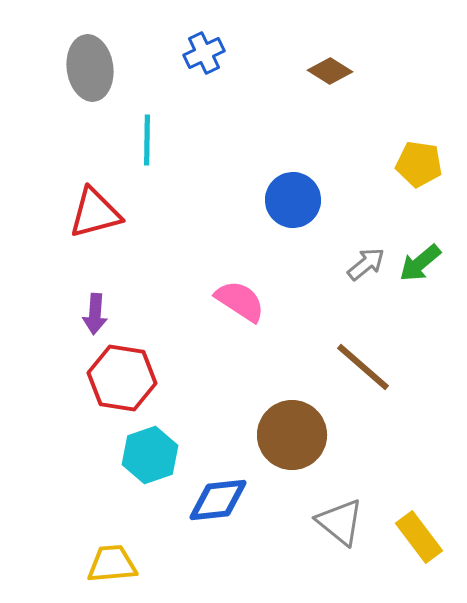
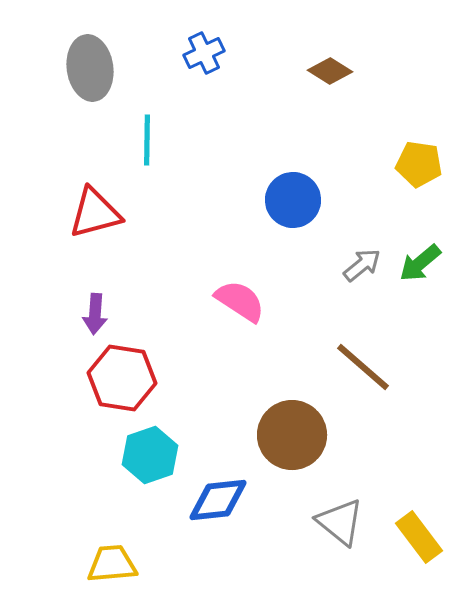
gray arrow: moved 4 px left, 1 px down
